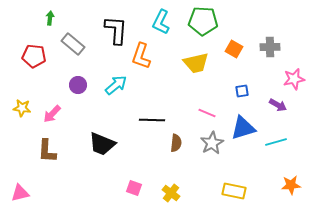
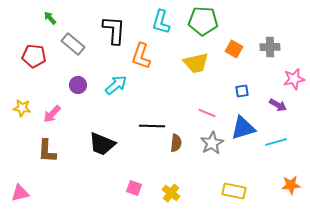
green arrow: rotated 48 degrees counterclockwise
cyan L-shape: rotated 10 degrees counterclockwise
black L-shape: moved 2 px left
black line: moved 6 px down
